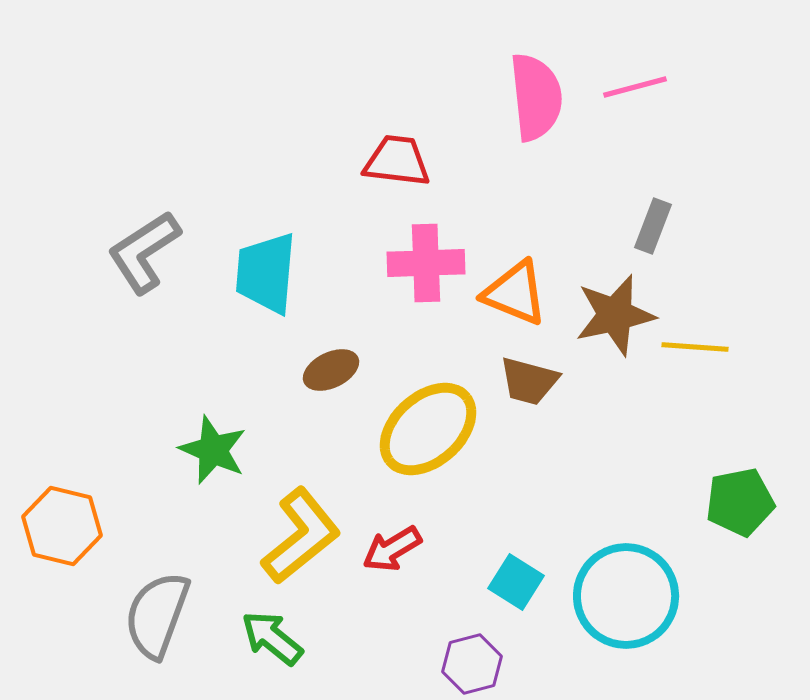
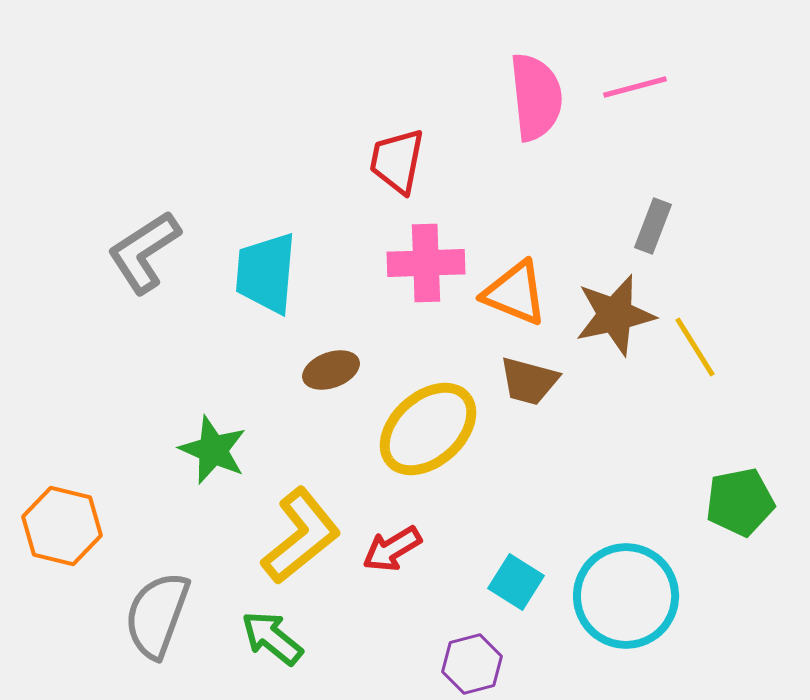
red trapezoid: rotated 86 degrees counterclockwise
yellow line: rotated 54 degrees clockwise
brown ellipse: rotated 6 degrees clockwise
